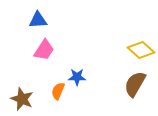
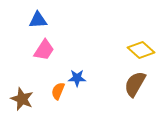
blue star: moved 1 px down
